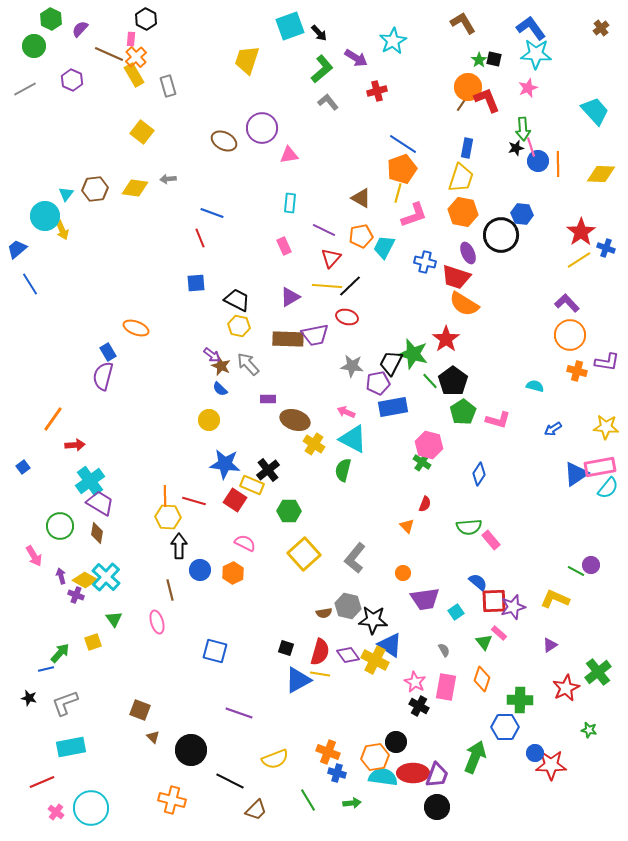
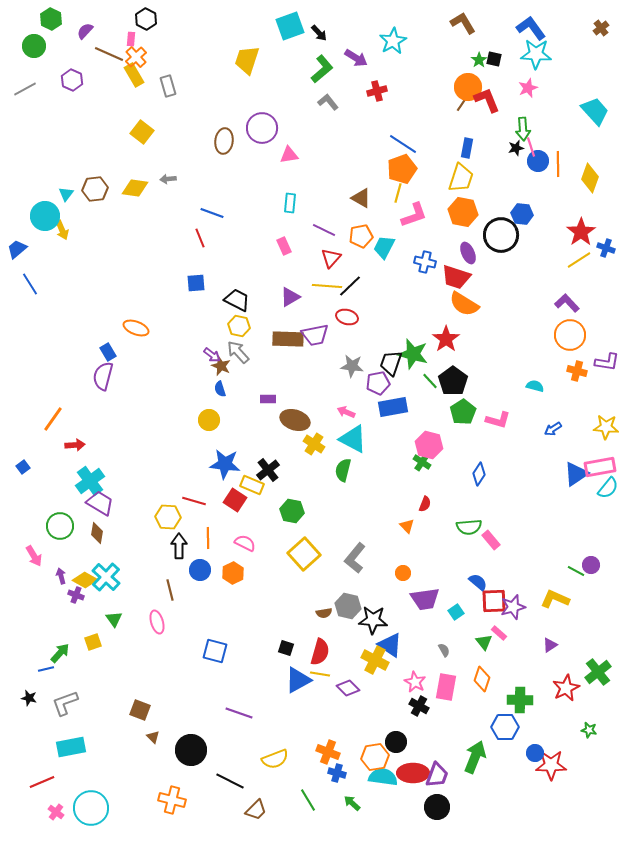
purple semicircle at (80, 29): moved 5 px right, 2 px down
brown ellipse at (224, 141): rotated 70 degrees clockwise
yellow diamond at (601, 174): moved 11 px left, 4 px down; rotated 72 degrees counterclockwise
black trapezoid at (391, 363): rotated 8 degrees counterclockwise
gray arrow at (248, 364): moved 10 px left, 12 px up
blue semicircle at (220, 389): rotated 28 degrees clockwise
orange line at (165, 496): moved 43 px right, 42 px down
green hexagon at (289, 511): moved 3 px right; rotated 10 degrees clockwise
purple diamond at (348, 655): moved 33 px down; rotated 10 degrees counterclockwise
green arrow at (352, 803): rotated 132 degrees counterclockwise
